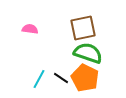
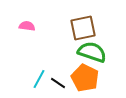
pink semicircle: moved 3 px left, 3 px up
green semicircle: moved 4 px right, 1 px up
black line: moved 3 px left, 5 px down
